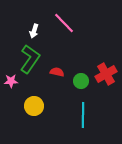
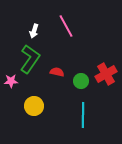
pink line: moved 2 px right, 3 px down; rotated 15 degrees clockwise
